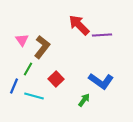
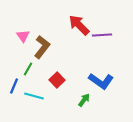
pink triangle: moved 1 px right, 4 px up
red square: moved 1 px right, 1 px down
